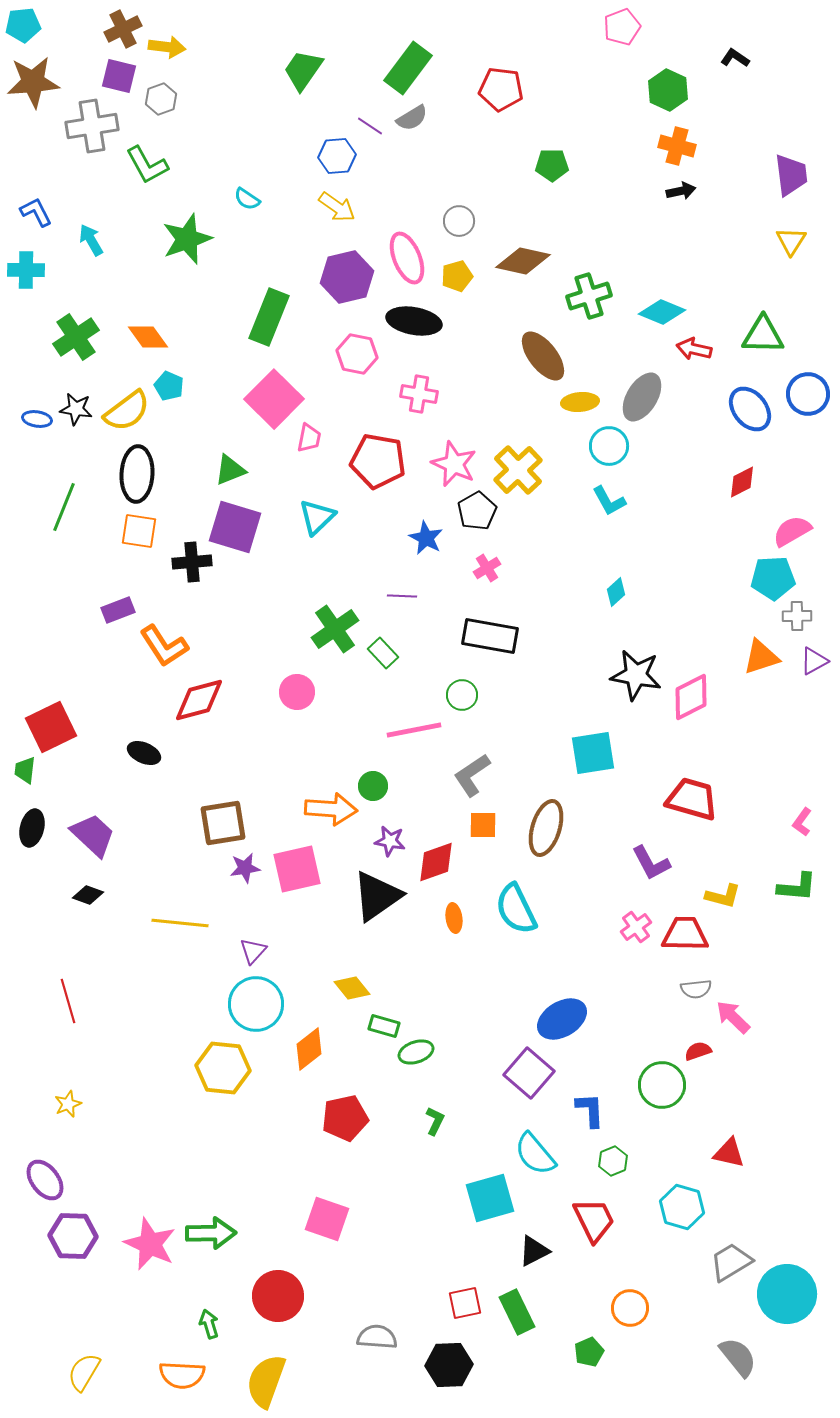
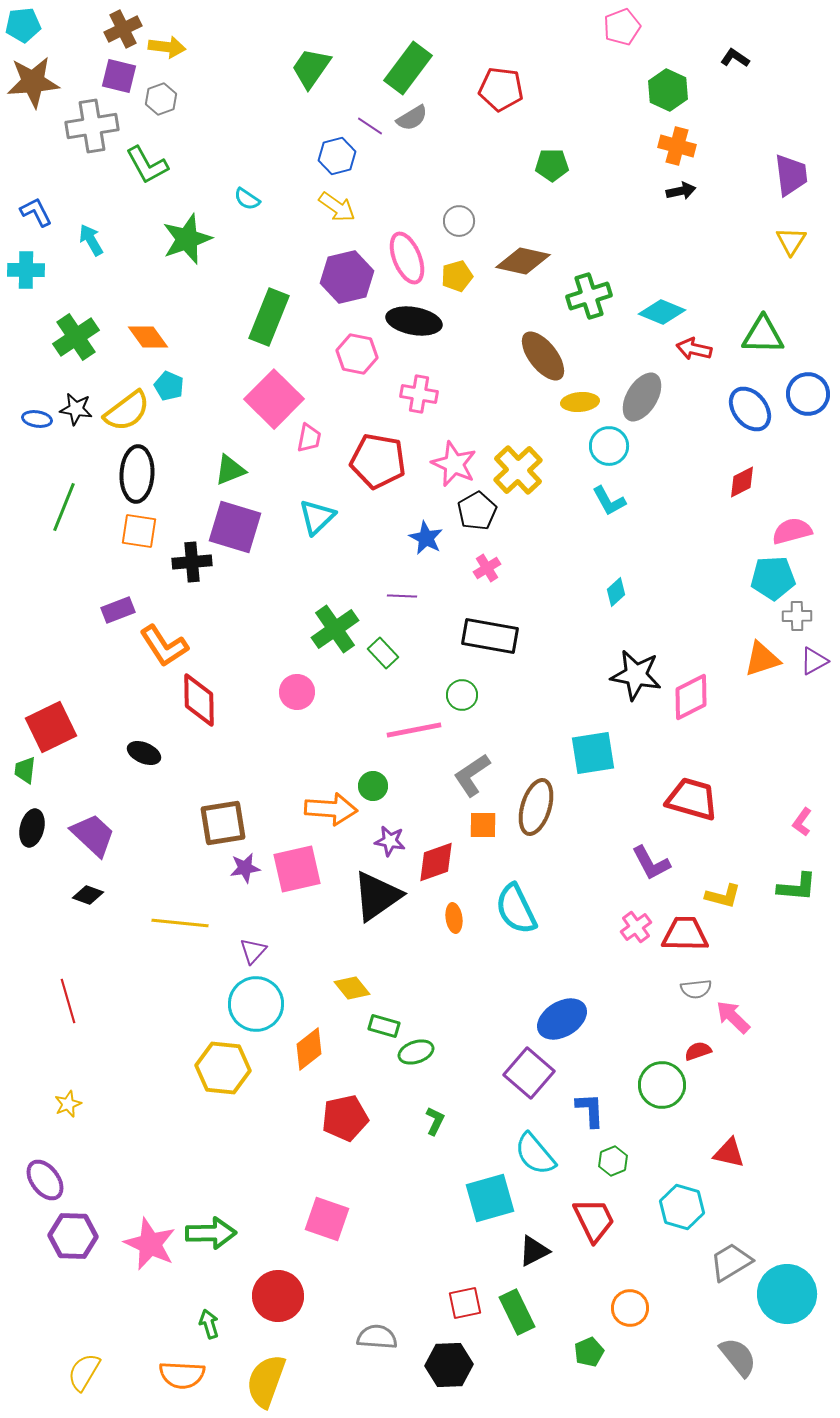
green trapezoid at (303, 70): moved 8 px right, 2 px up
blue hexagon at (337, 156): rotated 9 degrees counterclockwise
pink semicircle at (792, 531): rotated 15 degrees clockwise
orange triangle at (761, 657): moved 1 px right, 2 px down
red diamond at (199, 700): rotated 76 degrees counterclockwise
brown ellipse at (546, 828): moved 10 px left, 21 px up
